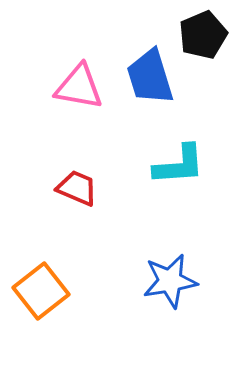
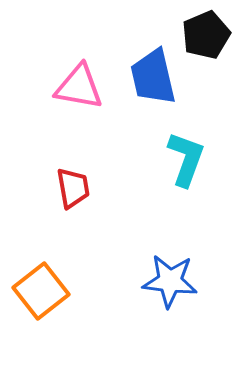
black pentagon: moved 3 px right
blue trapezoid: moved 3 px right; rotated 4 degrees clockwise
cyan L-shape: moved 7 px right, 6 px up; rotated 66 degrees counterclockwise
red trapezoid: moved 4 px left; rotated 57 degrees clockwise
blue star: rotated 16 degrees clockwise
